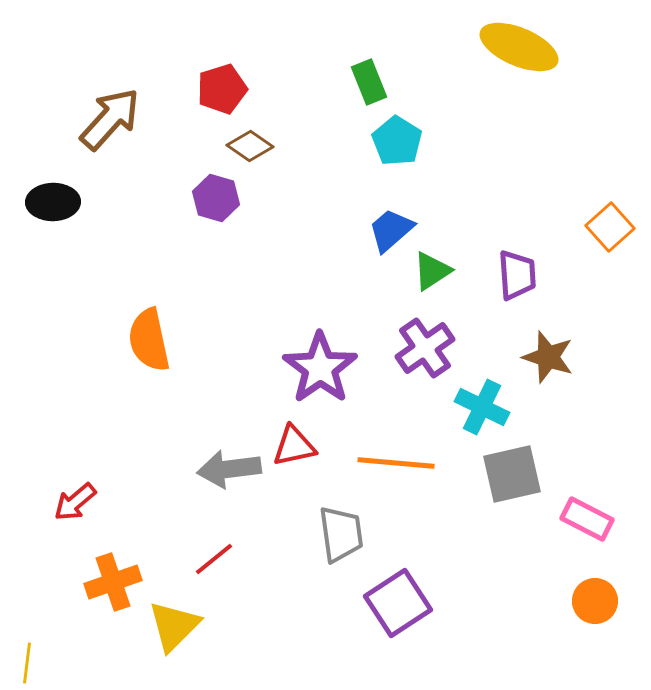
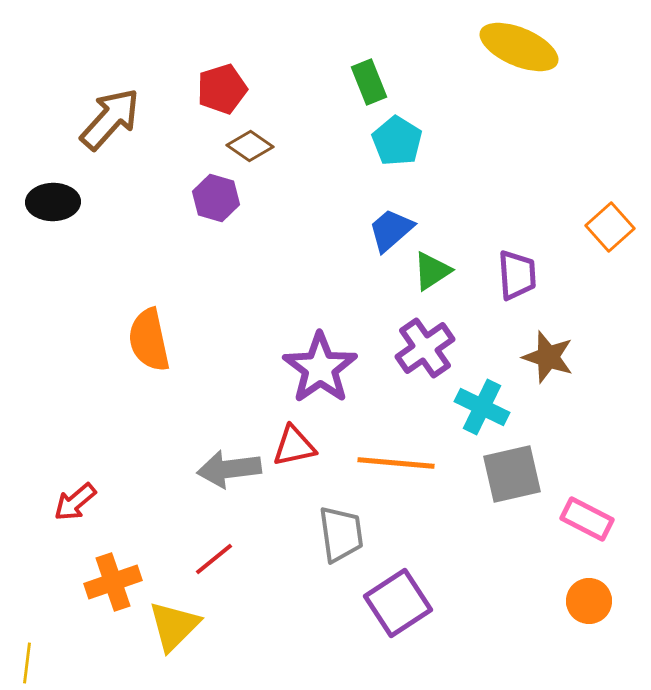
orange circle: moved 6 px left
